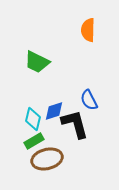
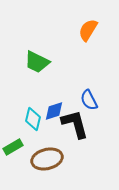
orange semicircle: rotated 30 degrees clockwise
green rectangle: moved 21 px left, 6 px down
